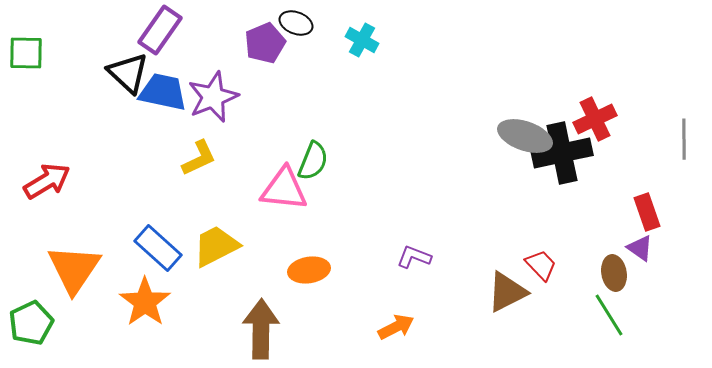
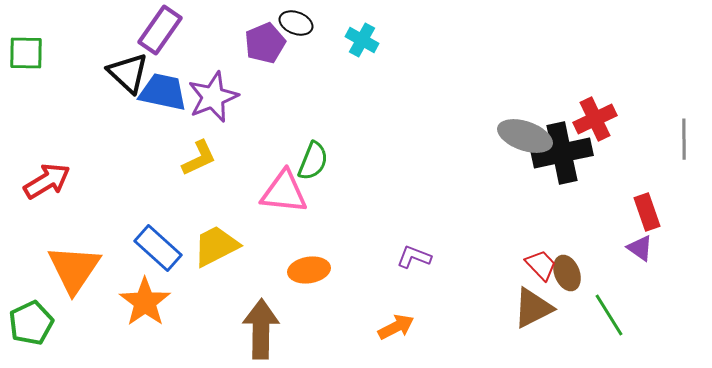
pink triangle: moved 3 px down
brown ellipse: moved 47 px left; rotated 12 degrees counterclockwise
brown triangle: moved 26 px right, 16 px down
